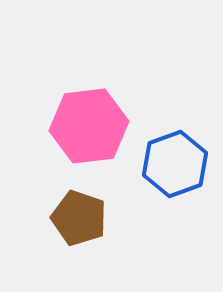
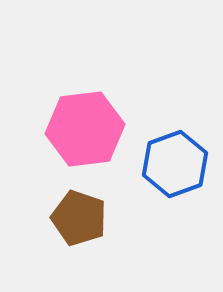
pink hexagon: moved 4 px left, 3 px down
